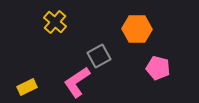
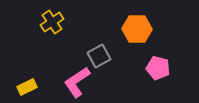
yellow cross: moved 3 px left; rotated 15 degrees clockwise
